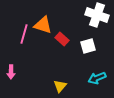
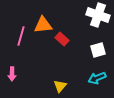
white cross: moved 1 px right
orange triangle: rotated 24 degrees counterclockwise
pink line: moved 3 px left, 2 px down
white square: moved 10 px right, 4 px down
pink arrow: moved 1 px right, 2 px down
